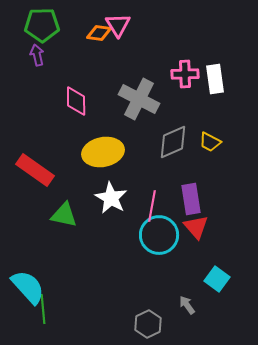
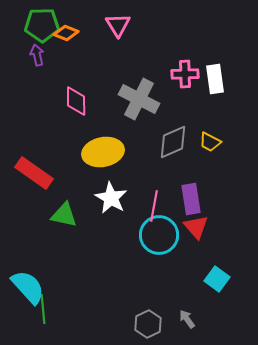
orange diamond: moved 33 px left; rotated 15 degrees clockwise
red rectangle: moved 1 px left, 3 px down
pink line: moved 2 px right
gray arrow: moved 14 px down
